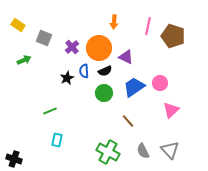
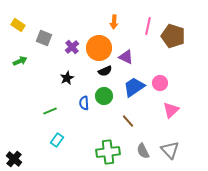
green arrow: moved 4 px left, 1 px down
blue semicircle: moved 32 px down
green circle: moved 3 px down
cyan rectangle: rotated 24 degrees clockwise
green cross: rotated 35 degrees counterclockwise
black cross: rotated 21 degrees clockwise
